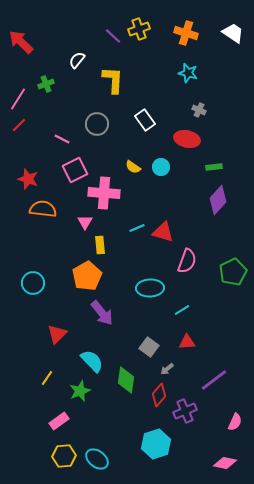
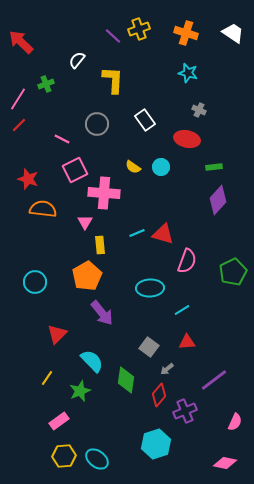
cyan line at (137, 228): moved 5 px down
red triangle at (163, 232): moved 2 px down
cyan circle at (33, 283): moved 2 px right, 1 px up
